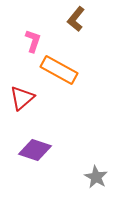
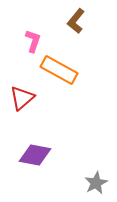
brown L-shape: moved 2 px down
purple diamond: moved 5 px down; rotated 8 degrees counterclockwise
gray star: moved 6 px down; rotated 15 degrees clockwise
